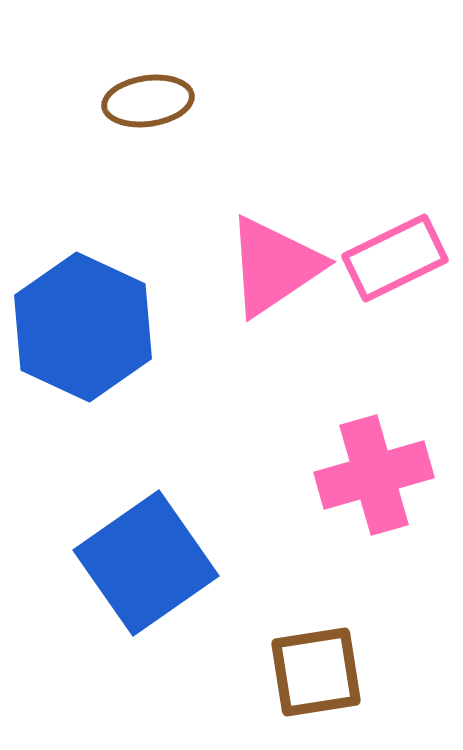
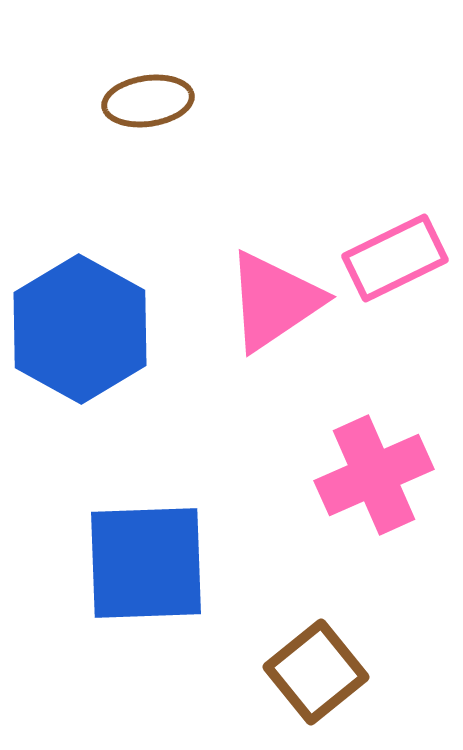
pink triangle: moved 35 px down
blue hexagon: moved 3 px left, 2 px down; rotated 4 degrees clockwise
pink cross: rotated 8 degrees counterclockwise
blue square: rotated 33 degrees clockwise
brown square: rotated 30 degrees counterclockwise
